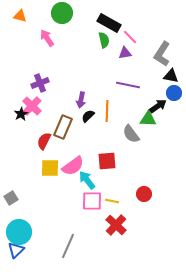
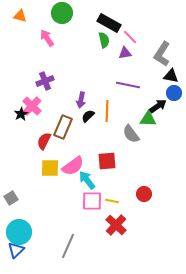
purple cross: moved 5 px right, 2 px up
